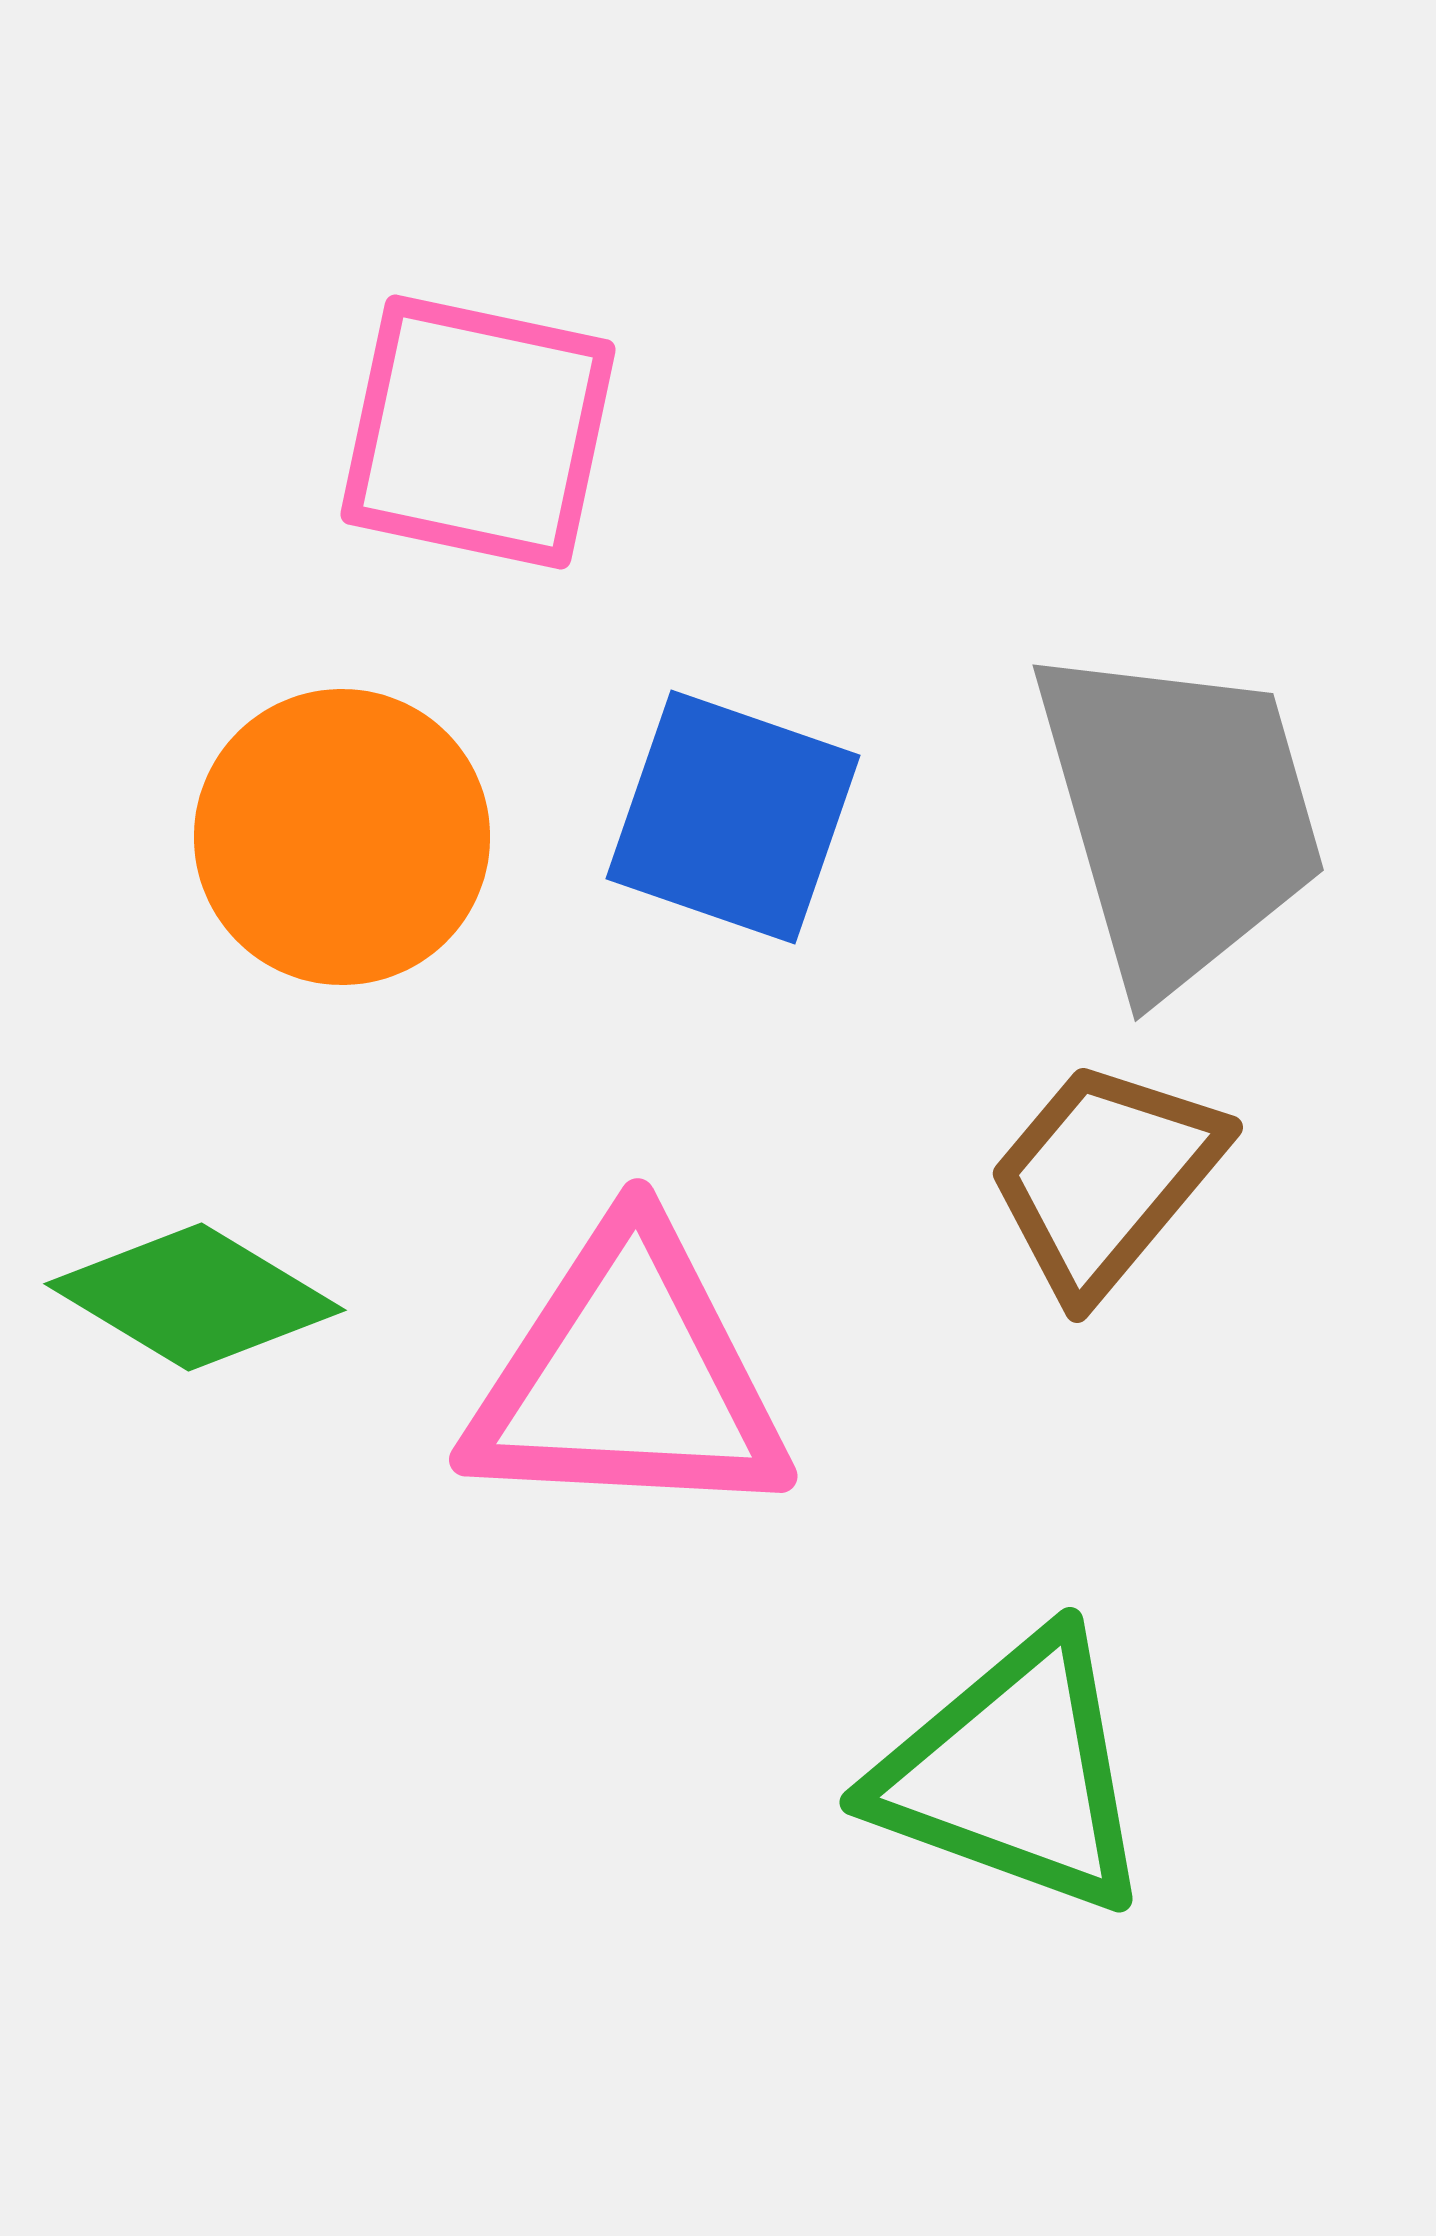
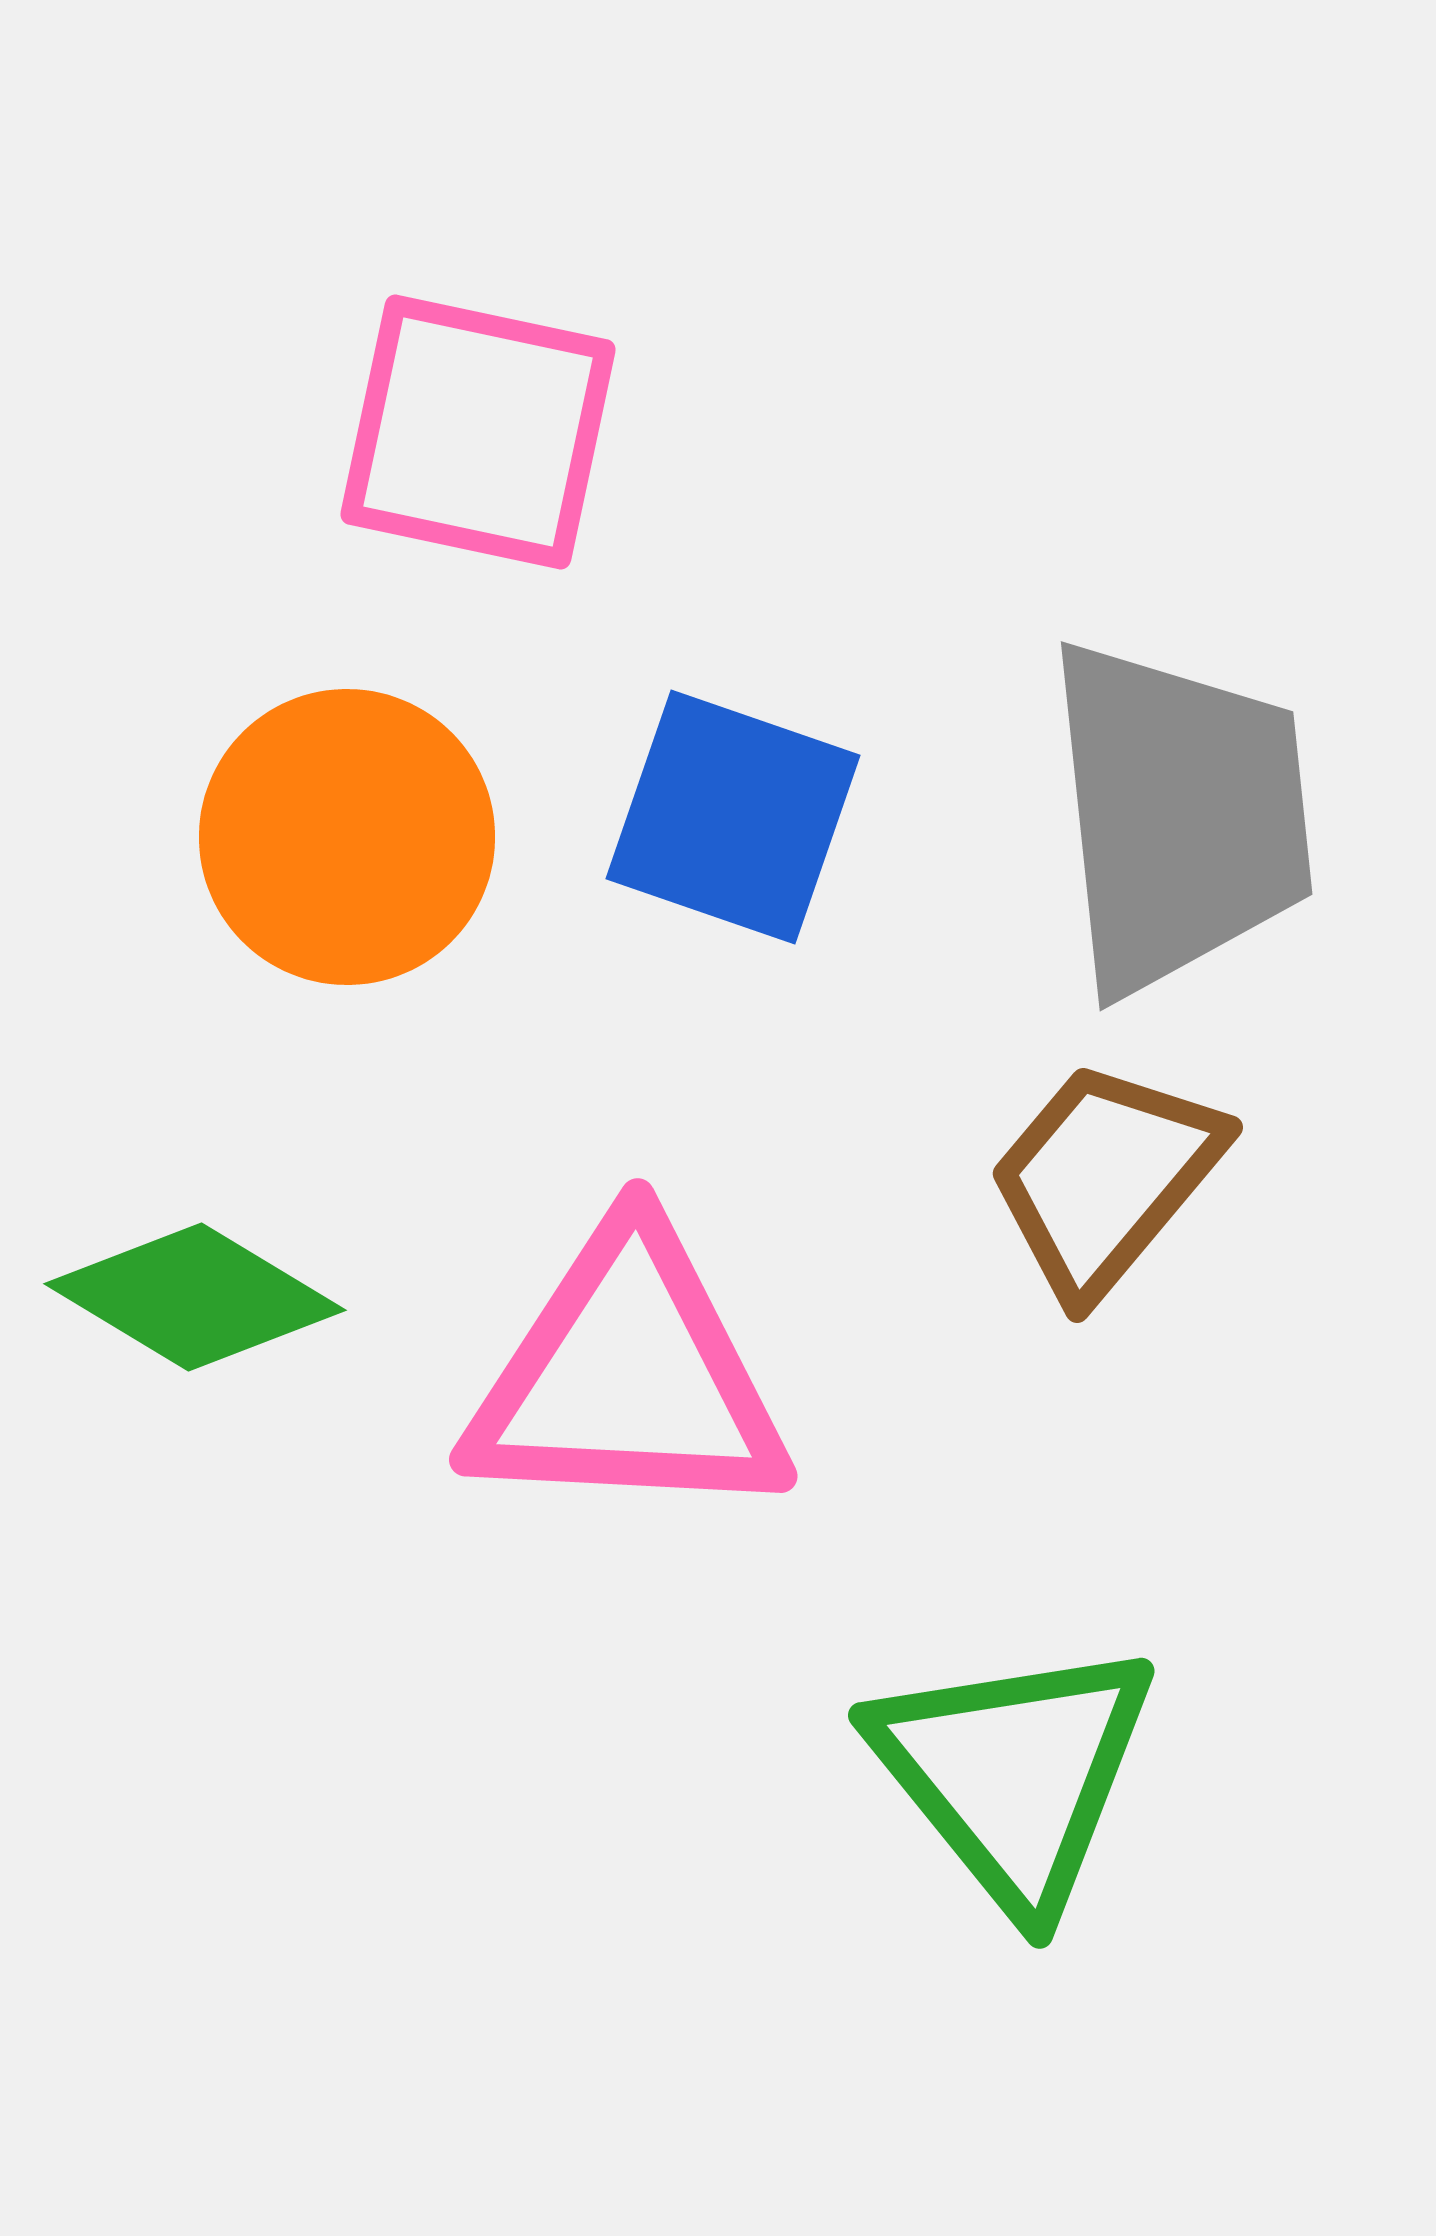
gray trapezoid: rotated 10 degrees clockwise
orange circle: moved 5 px right
green triangle: rotated 31 degrees clockwise
